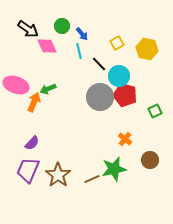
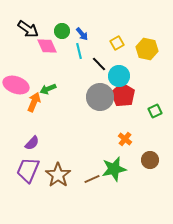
green circle: moved 5 px down
red pentagon: moved 2 px left; rotated 15 degrees clockwise
